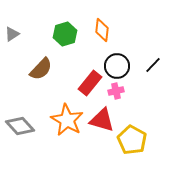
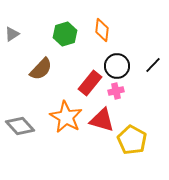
orange star: moved 1 px left, 3 px up
